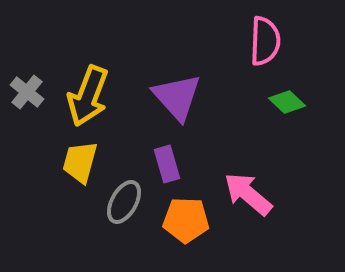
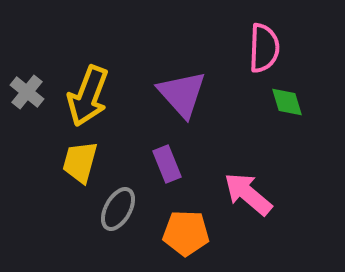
pink semicircle: moved 1 px left, 7 px down
purple triangle: moved 5 px right, 3 px up
green diamond: rotated 30 degrees clockwise
purple rectangle: rotated 6 degrees counterclockwise
gray ellipse: moved 6 px left, 7 px down
orange pentagon: moved 13 px down
